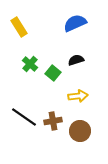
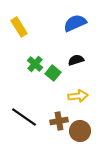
green cross: moved 5 px right
brown cross: moved 6 px right
